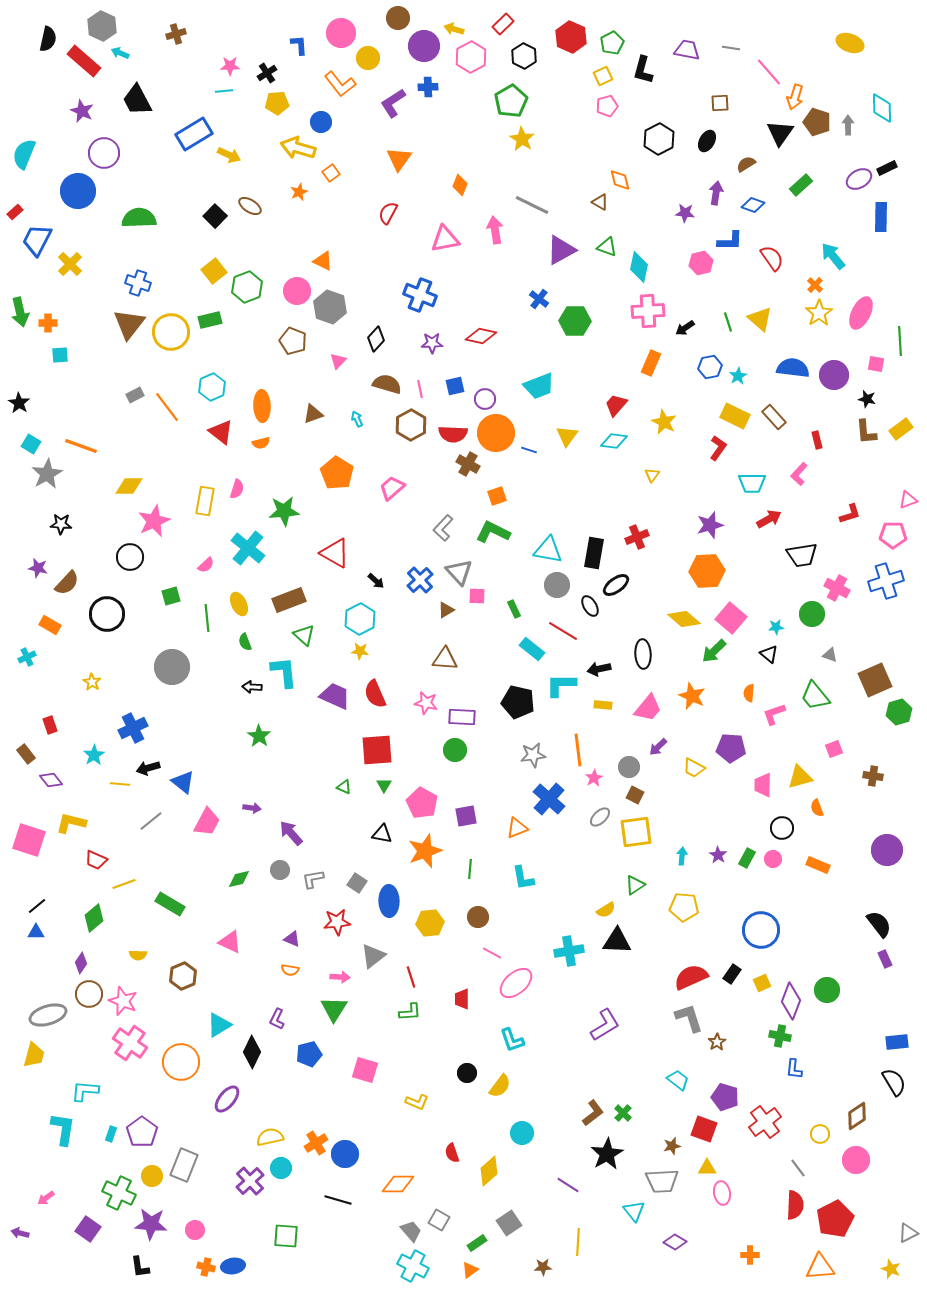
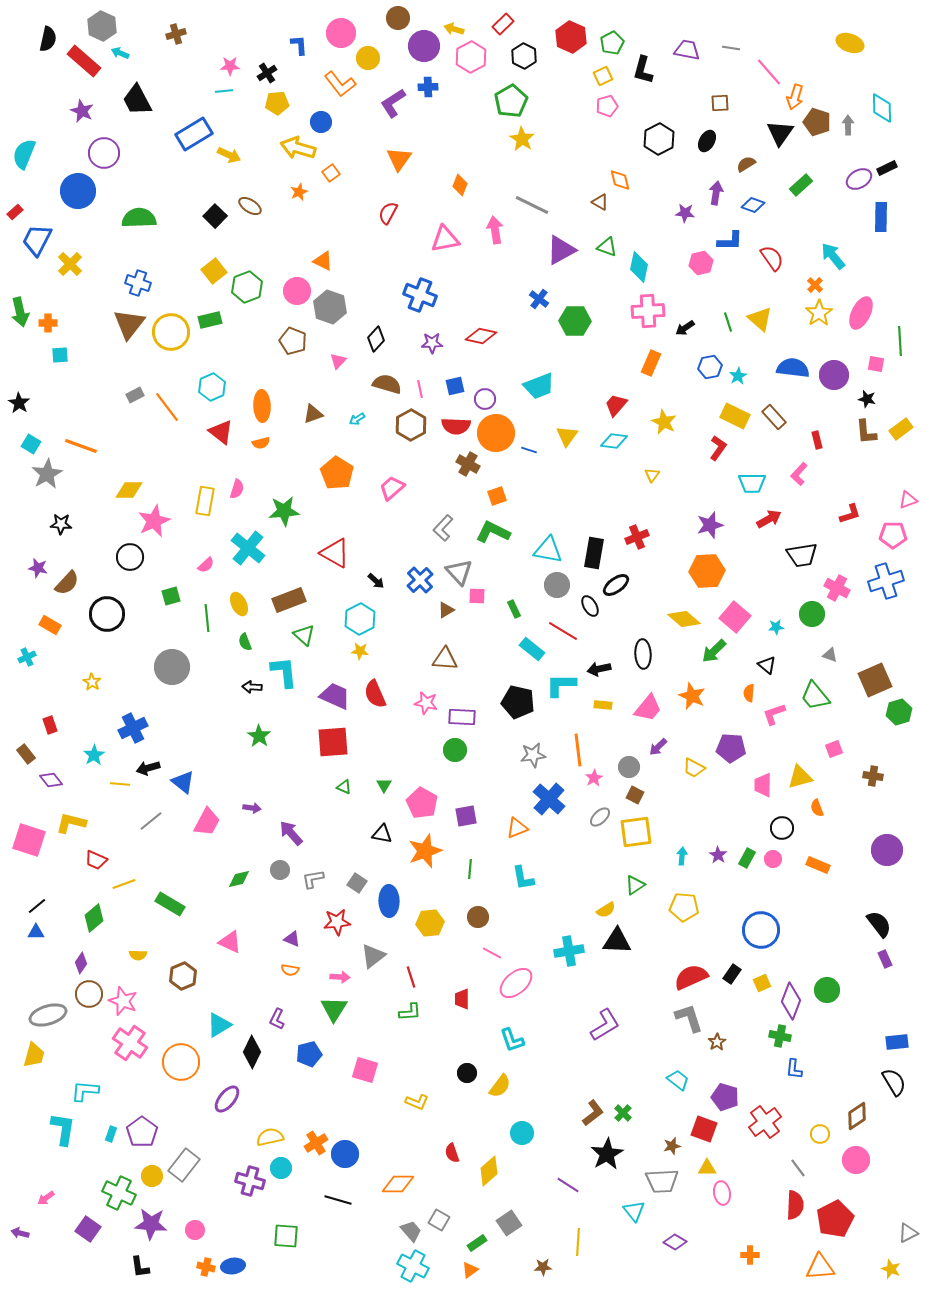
cyan arrow at (357, 419): rotated 98 degrees counterclockwise
red semicircle at (453, 434): moved 3 px right, 8 px up
yellow diamond at (129, 486): moved 4 px down
pink square at (731, 618): moved 4 px right, 1 px up
black triangle at (769, 654): moved 2 px left, 11 px down
red square at (377, 750): moved 44 px left, 8 px up
gray rectangle at (184, 1165): rotated 16 degrees clockwise
purple cross at (250, 1181): rotated 32 degrees counterclockwise
